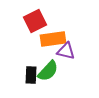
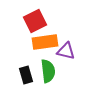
orange rectangle: moved 8 px left, 3 px down
green semicircle: rotated 50 degrees counterclockwise
black rectangle: moved 5 px left; rotated 18 degrees counterclockwise
